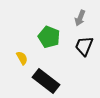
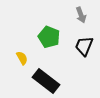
gray arrow: moved 1 px right, 3 px up; rotated 42 degrees counterclockwise
